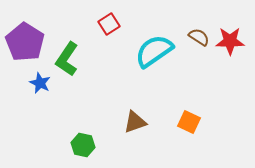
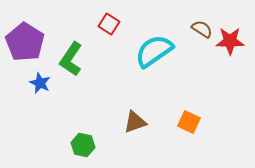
red square: rotated 25 degrees counterclockwise
brown semicircle: moved 3 px right, 8 px up
green L-shape: moved 4 px right
